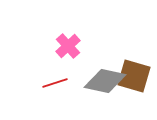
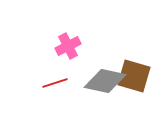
pink cross: rotated 15 degrees clockwise
